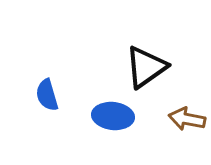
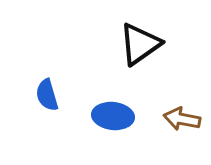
black triangle: moved 6 px left, 23 px up
brown arrow: moved 5 px left
